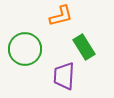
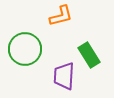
green rectangle: moved 5 px right, 8 px down
